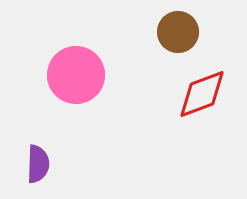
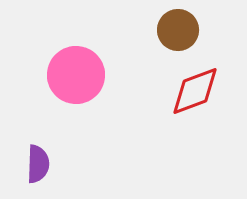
brown circle: moved 2 px up
red diamond: moved 7 px left, 3 px up
